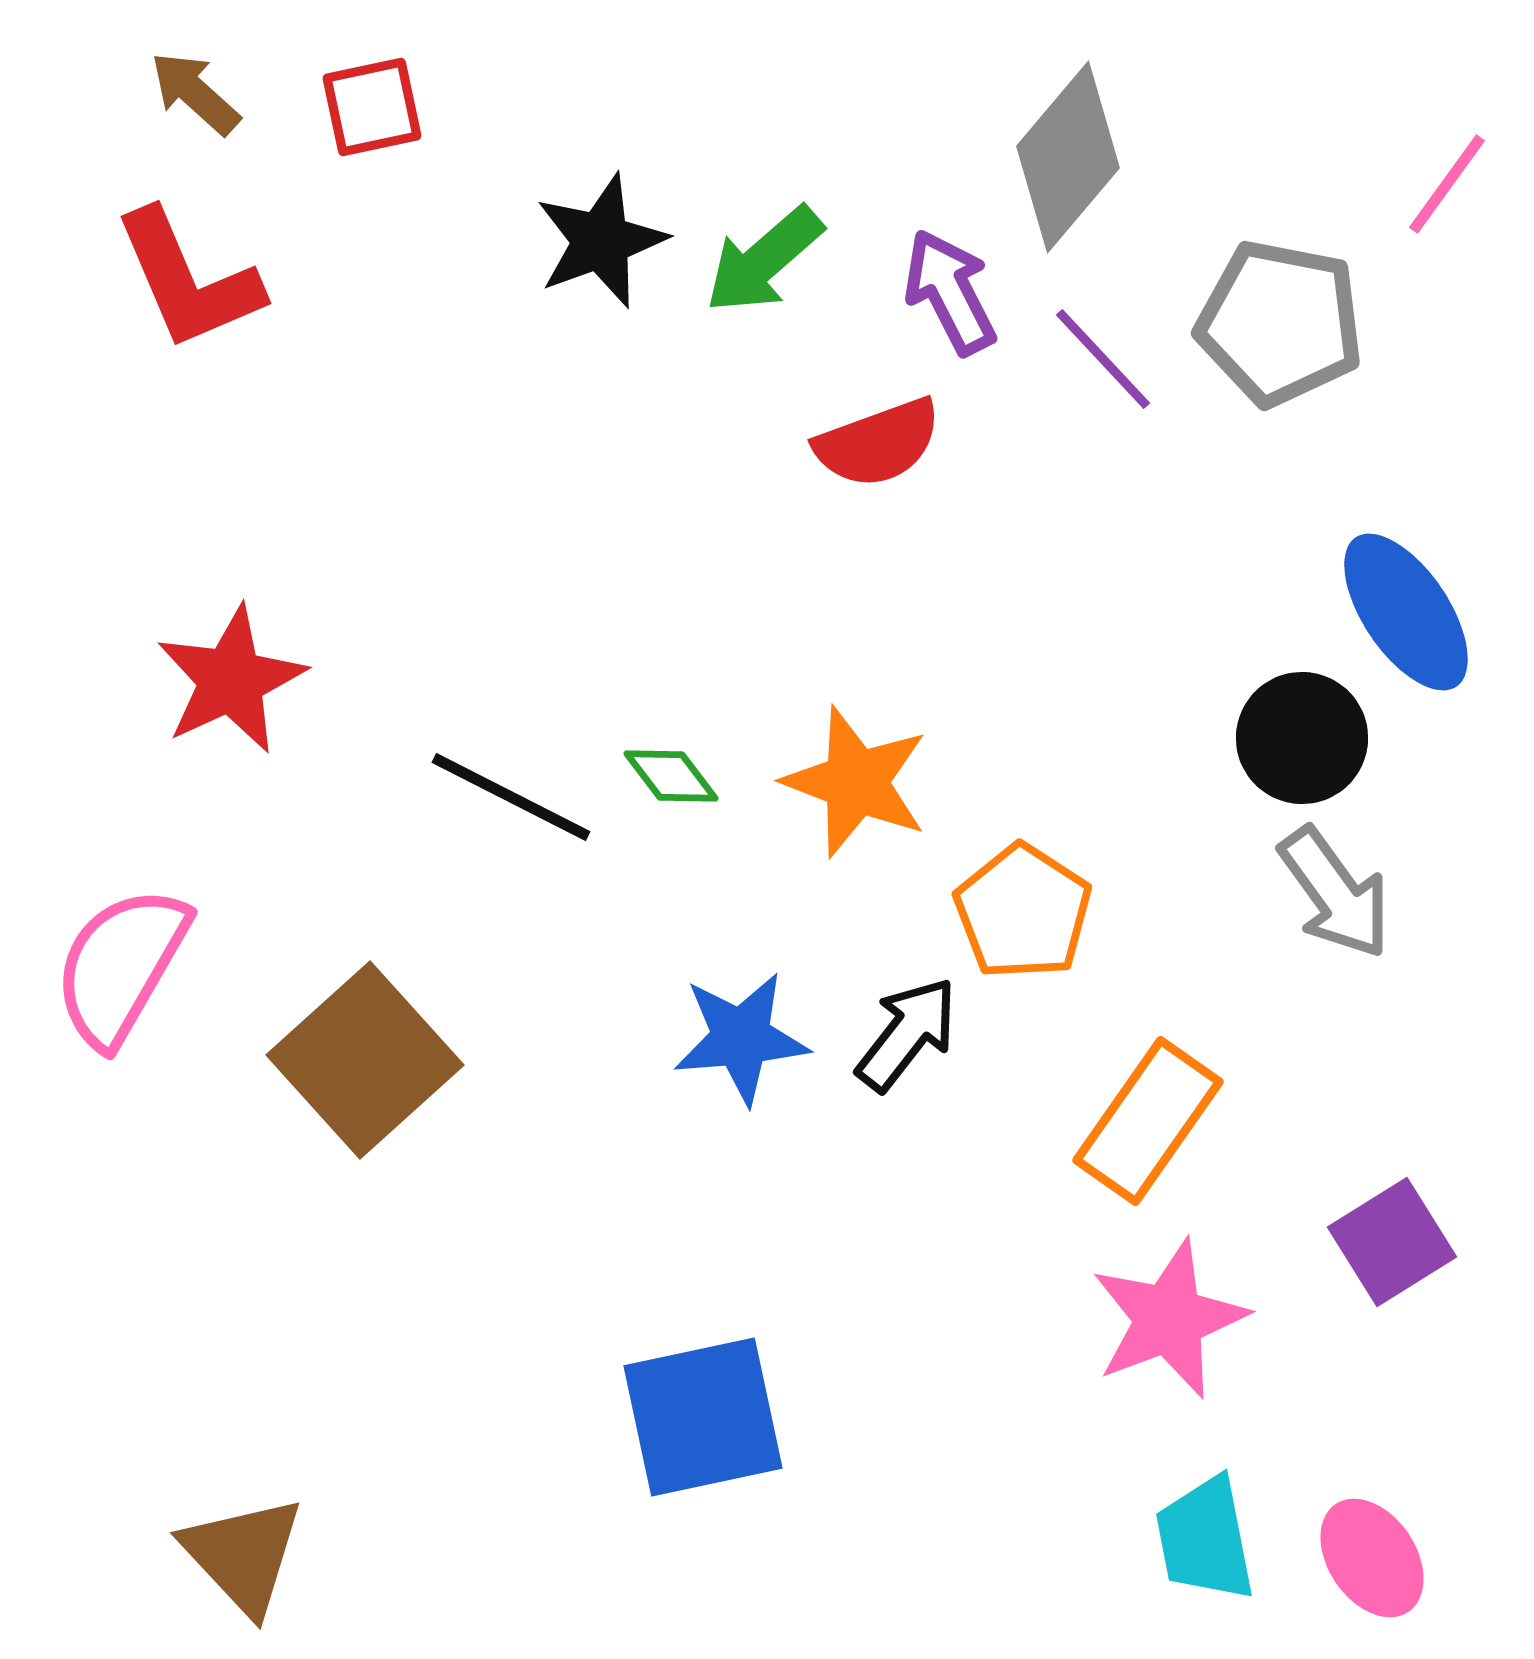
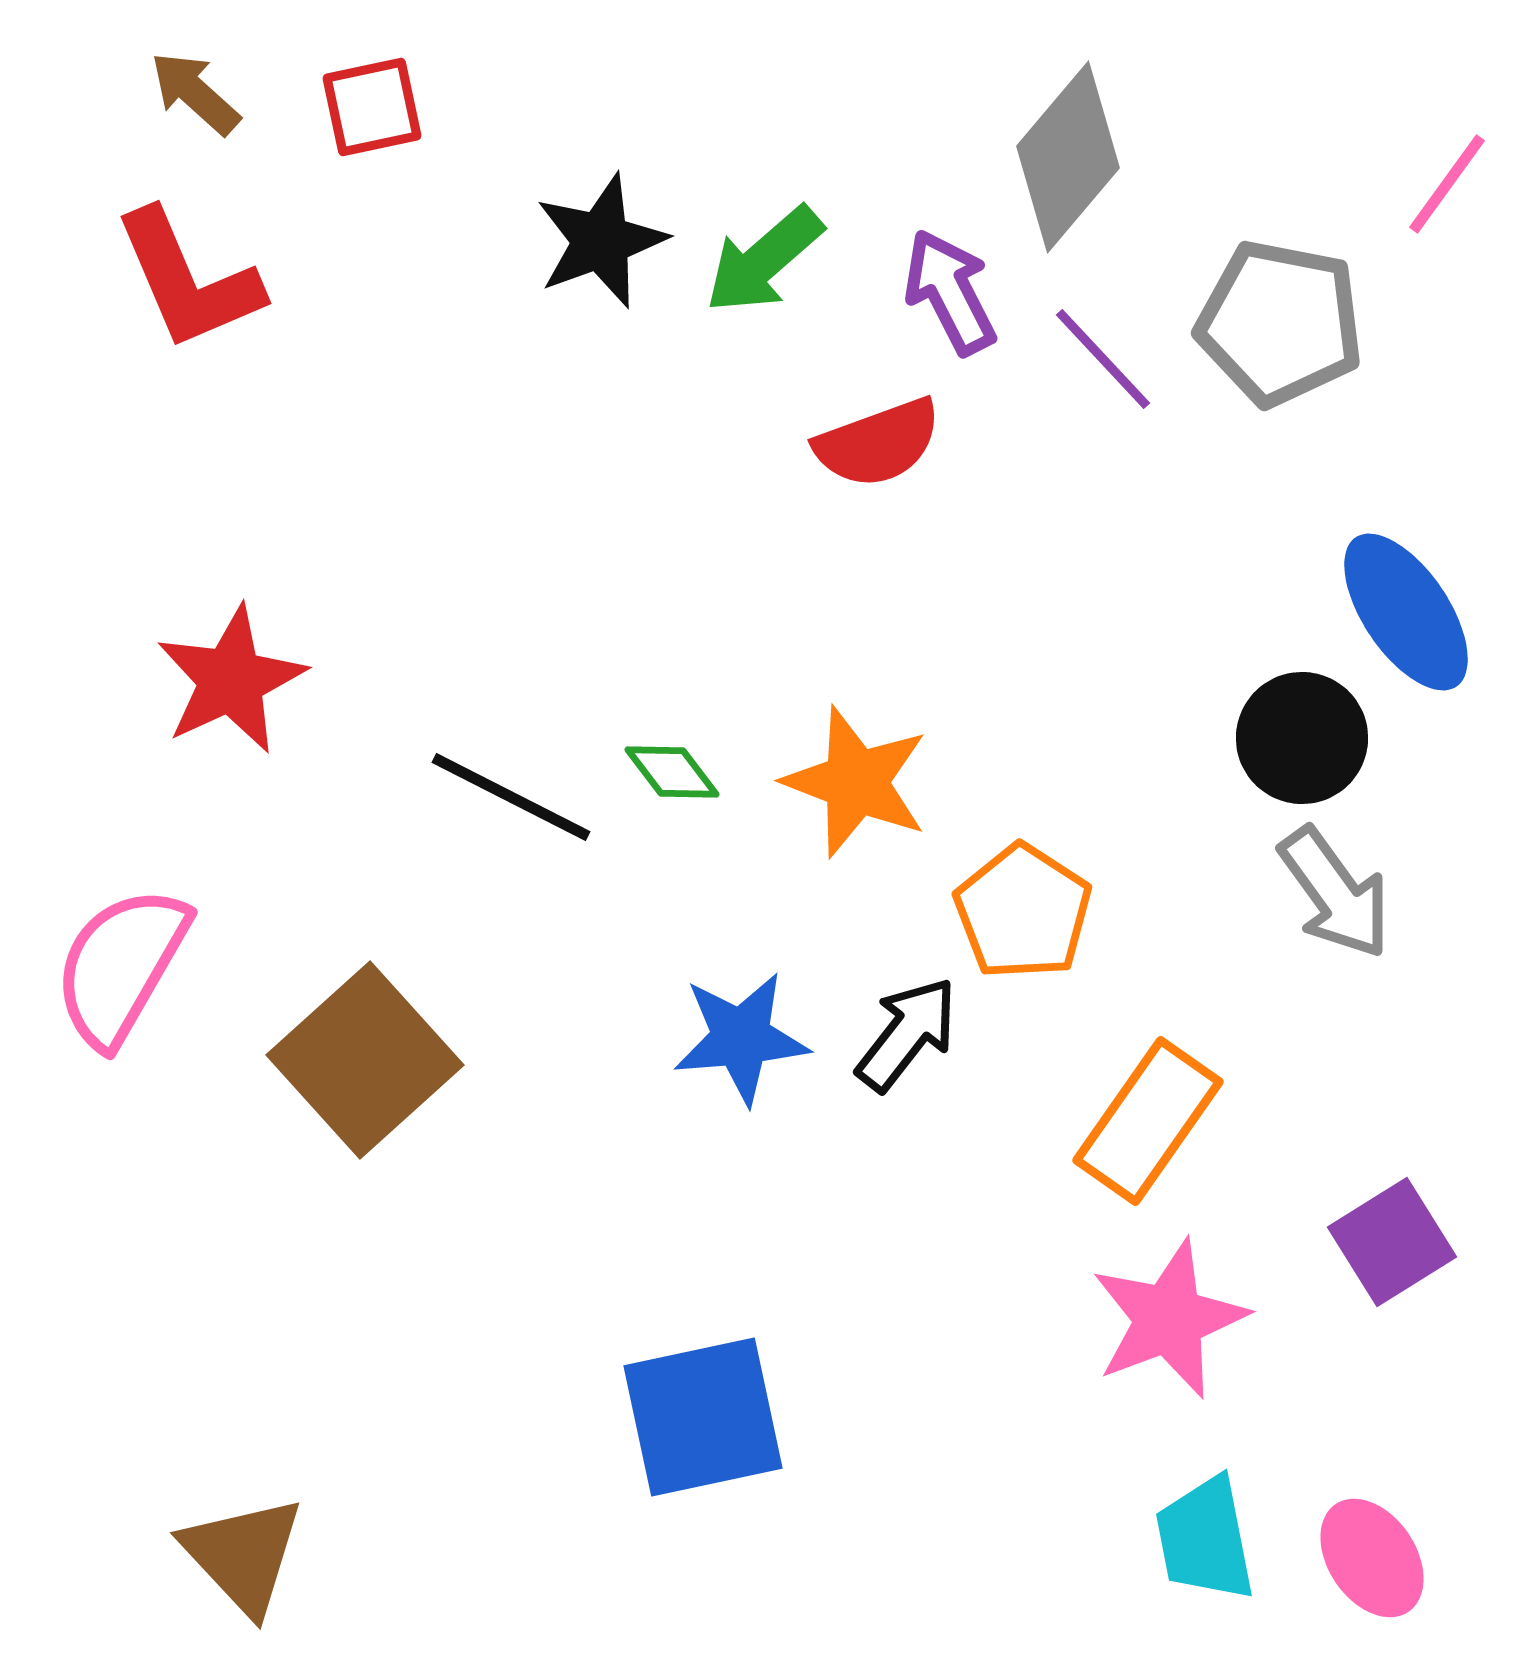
green diamond: moved 1 px right, 4 px up
